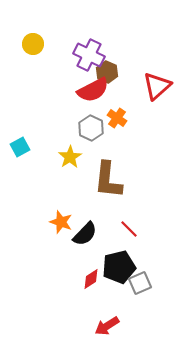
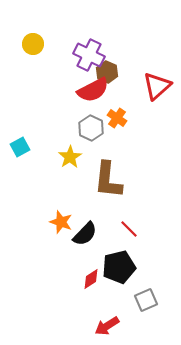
gray square: moved 6 px right, 17 px down
